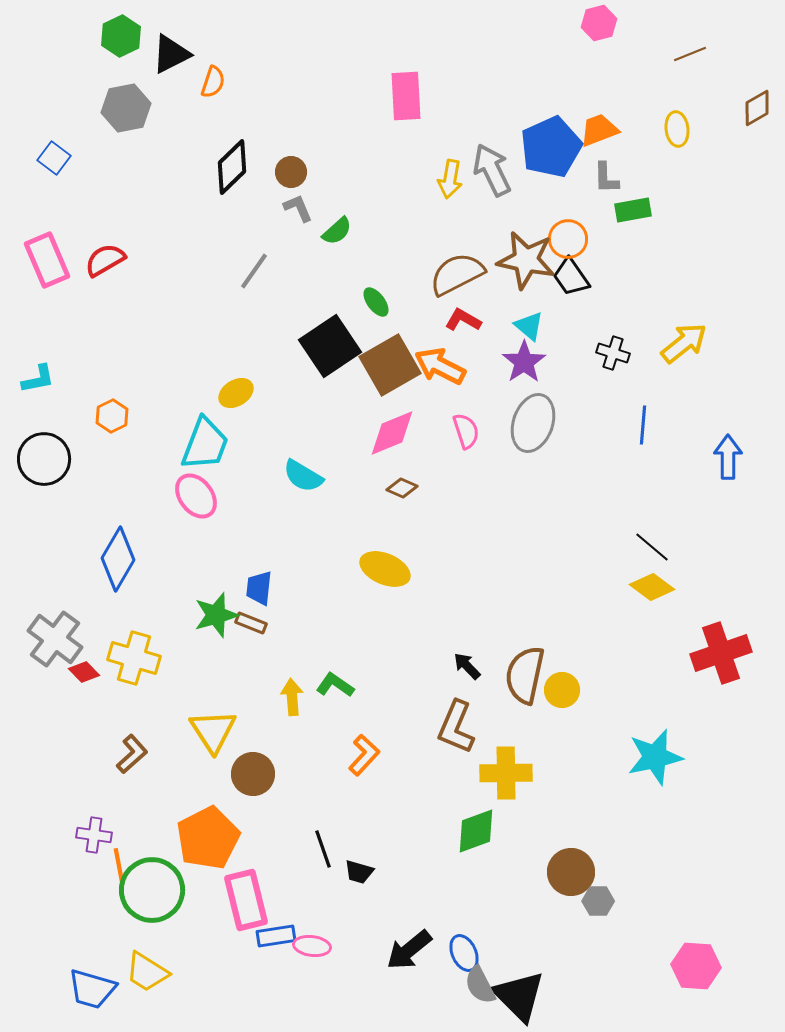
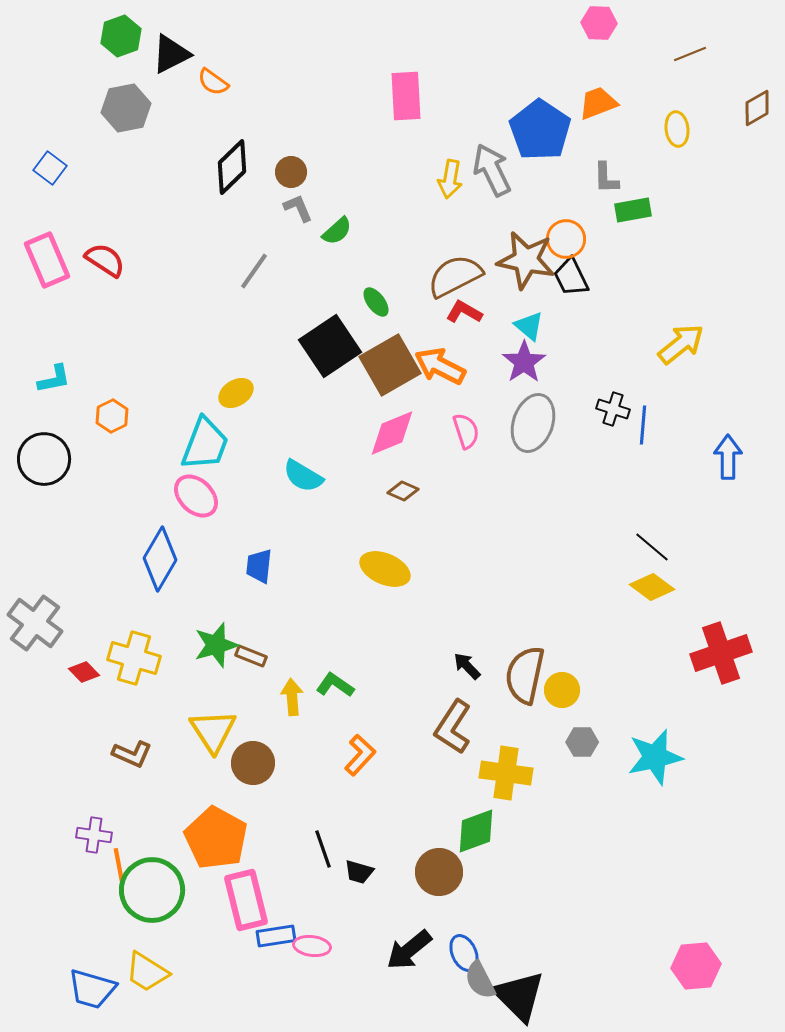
pink hexagon at (599, 23): rotated 16 degrees clockwise
green hexagon at (121, 36): rotated 6 degrees clockwise
orange semicircle at (213, 82): rotated 108 degrees clockwise
orange trapezoid at (599, 130): moved 1 px left, 27 px up
blue pentagon at (551, 147): moved 11 px left, 17 px up; rotated 14 degrees counterclockwise
blue square at (54, 158): moved 4 px left, 10 px down
orange circle at (568, 239): moved 2 px left
red semicircle at (105, 260): rotated 63 degrees clockwise
brown semicircle at (457, 274): moved 2 px left, 2 px down
black trapezoid at (571, 277): rotated 9 degrees clockwise
red L-shape at (463, 320): moved 1 px right, 8 px up
yellow arrow at (684, 343): moved 3 px left, 1 px down
black cross at (613, 353): moved 56 px down
cyan L-shape at (38, 379): moved 16 px right
brown diamond at (402, 488): moved 1 px right, 3 px down
pink ellipse at (196, 496): rotated 9 degrees counterclockwise
blue diamond at (118, 559): moved 42 px right
blue trapezoid at (259, 588): moved 22 px up
green star at (216, 615): moved 30 px down
brown rectangle at (251, 623): moved 33 px down
gray cross at (55, 639): moved 20 px left, 16 px up
brown L-shape at (456, 727): moved 3 px left; rotated 10 degrees clockwise
brown L-shape at (132, 754): rotated 66 degrees clockwise
orange L-shape at (364, 755): moved 4 px left
yellow cross at (506, 773): rotated 9 degrees clockwise
brown circle at (253, 774): moved 11 px up
orange pentagon at (208, 838): moved 8 px right; rotated 16 degrees counterclockwise
brown circle at (571, 872): moved 132 px left
gray hexagon at (598, 901): moved 16 px left, 159 px up
pink hexagon at (696, 966): rotated 9 degrees counterclockwise
gray semicircle at (480, 985): moved 5 px up
